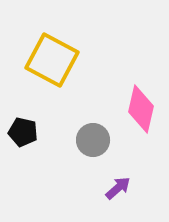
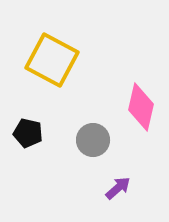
pink diamond: moved 2 px up
black pentagon: moved 5 px right, 1 px down
